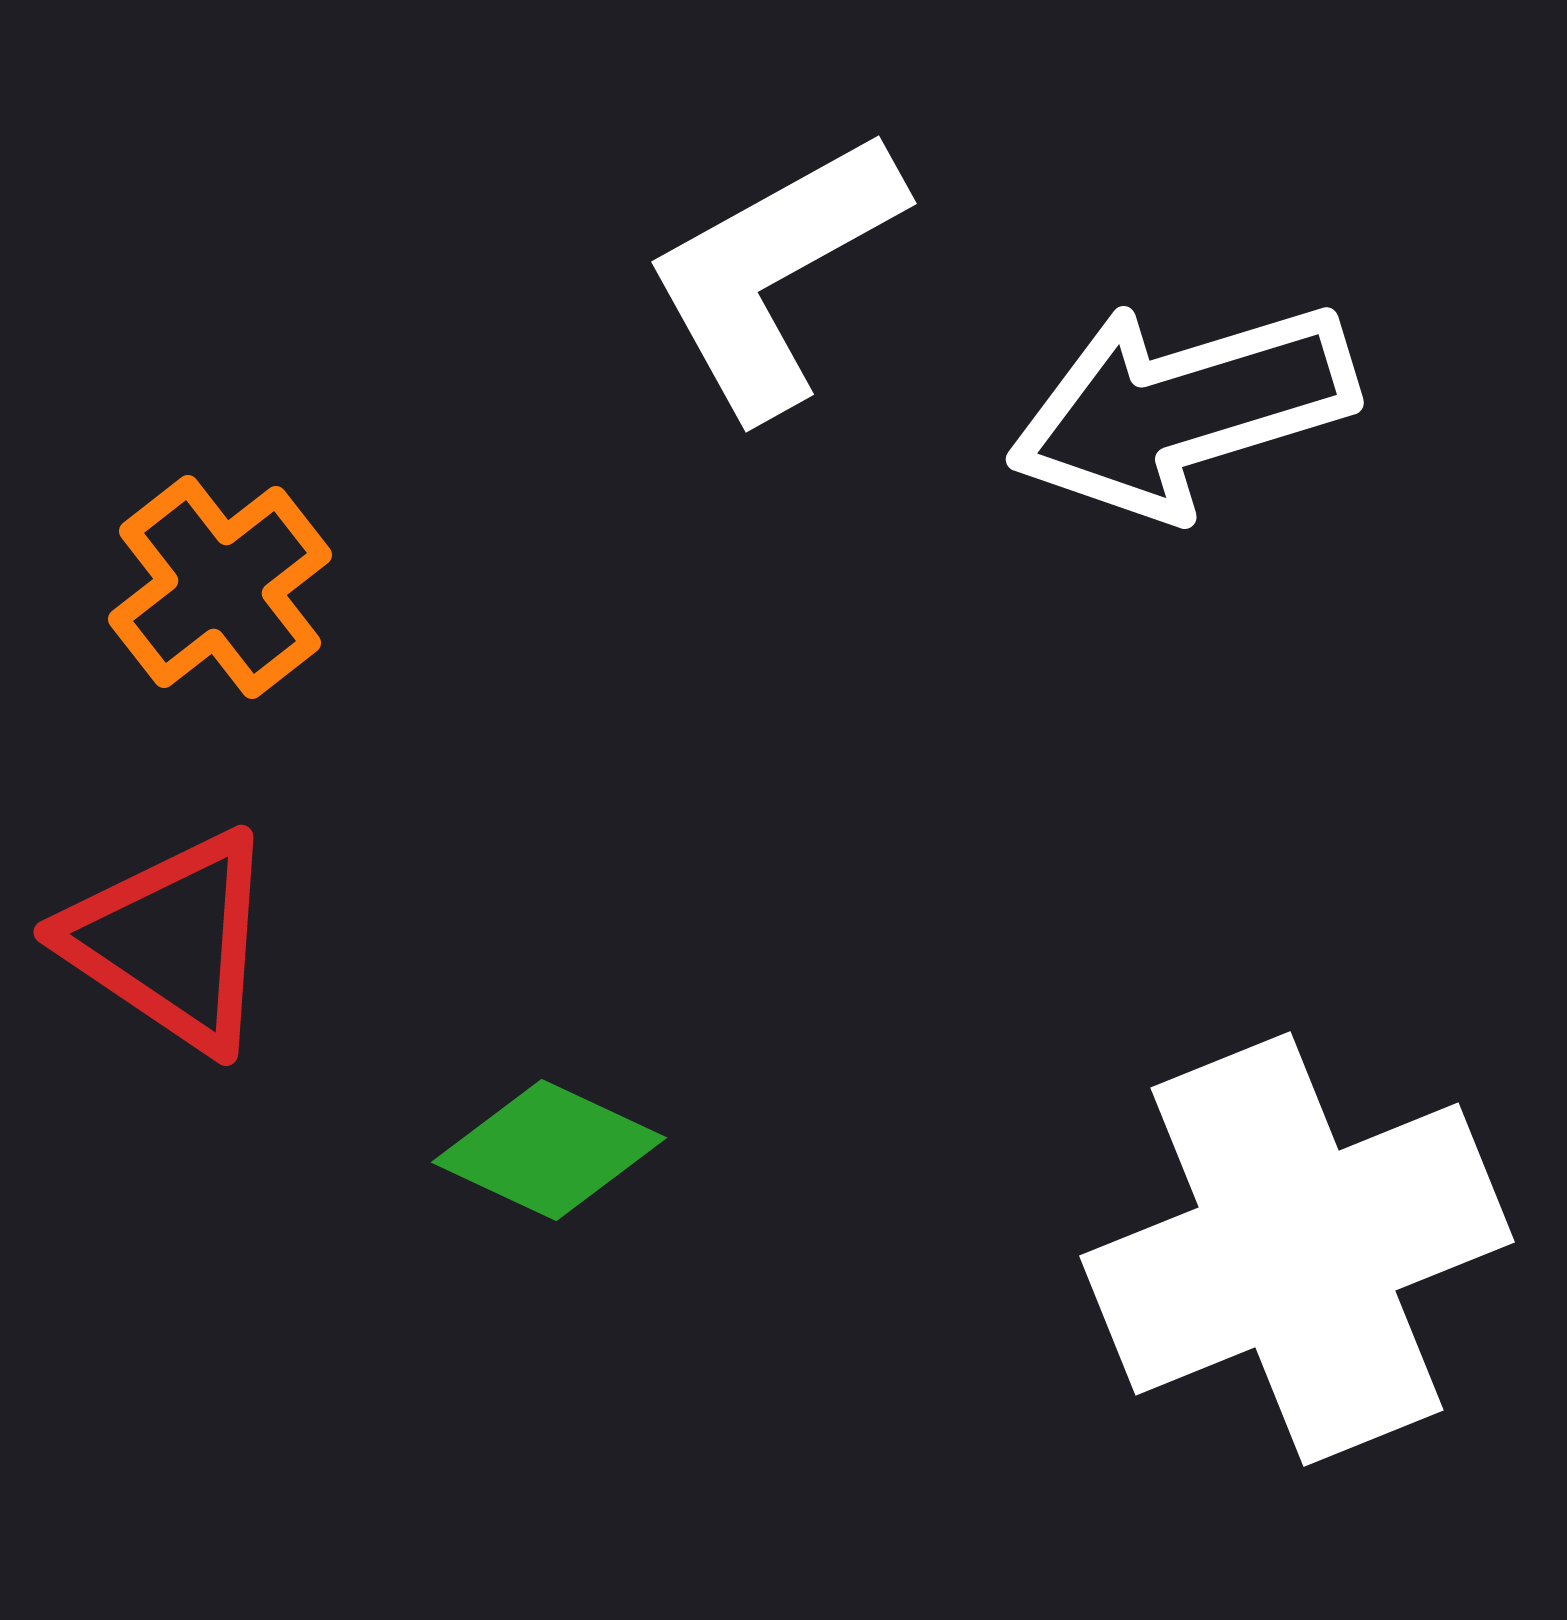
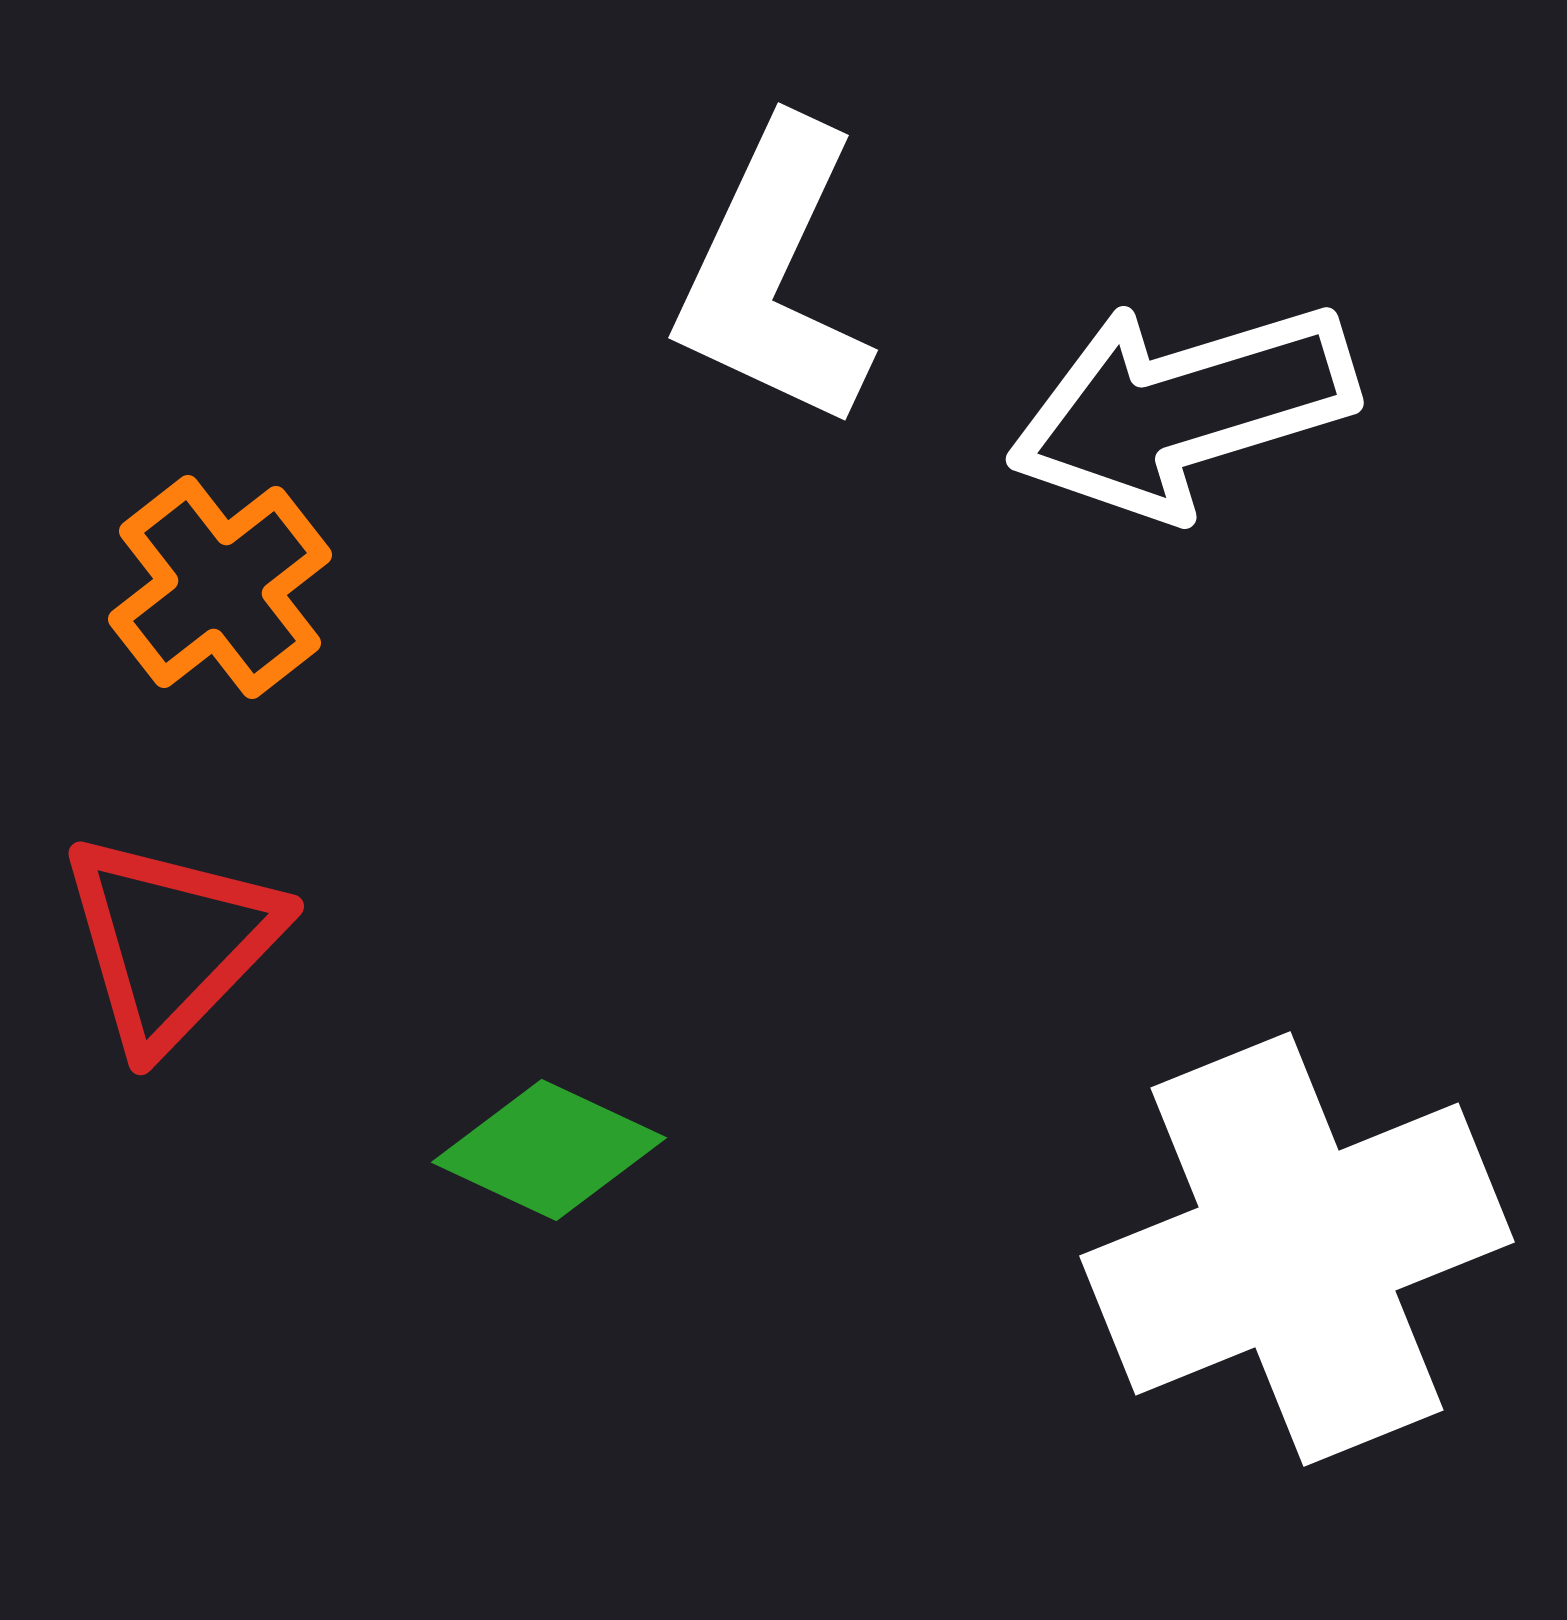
white L-shape: moved 2 px down; rotated 36 degrees counterclockwise
red triangle: rotated 40 degrees clockwise
